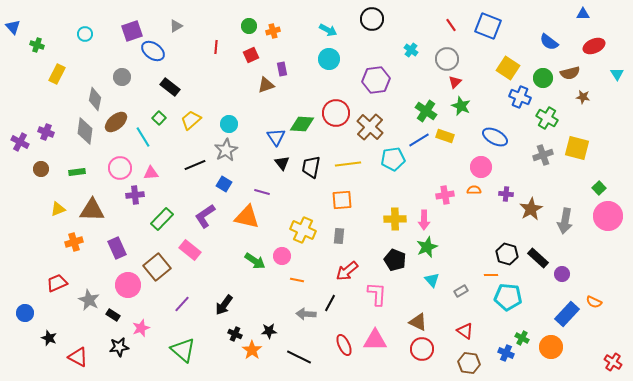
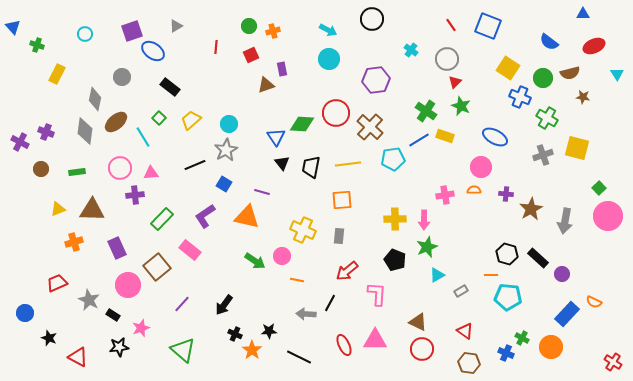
cyan triangle at (432, 280): moved 5 px right, 5 px up; rotated 42 degrees clockwise
